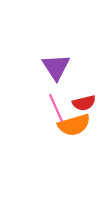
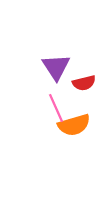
red semicircle: moved 20 px up
